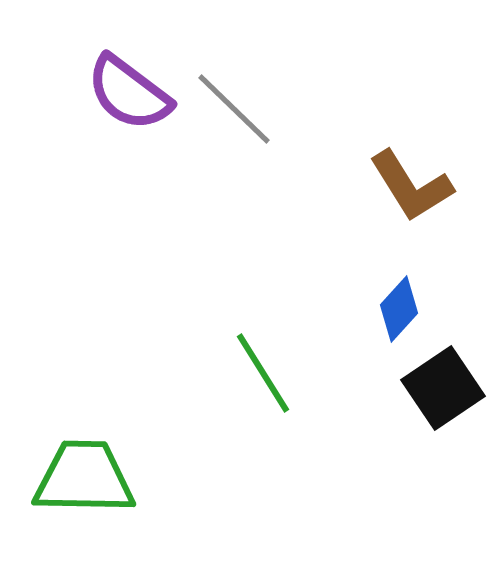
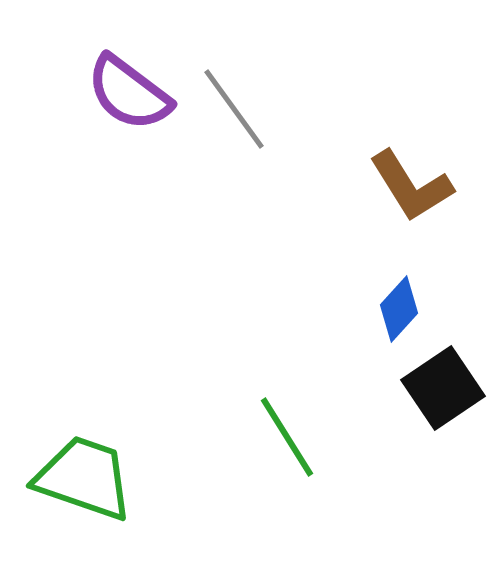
gray line: rotated 10 degrees clockwise
green line: moved 24 px right, 64 px down
green trapezoid: rotated 18 degrees clockwise
